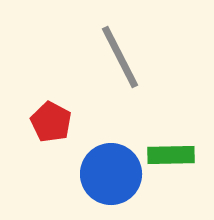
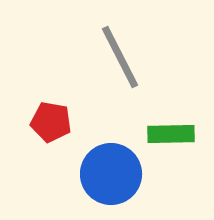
red pentagon: rotated 18 degrees counterclockwise
green rectangle: moved 21 px up
